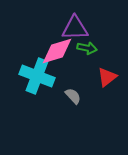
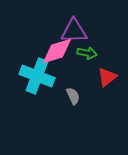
purple triangle: moved 1 px left, 3 px down
green arrow: moved 5 px down
gray semicircle: rotated 18 degrees clockwise
